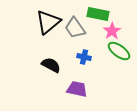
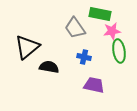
green rectangle: moved 2 px right
black triangle: moved 21 px left, 25 px down
pink star: rotated 24 degrees clockwise
green ellipse: rotated 45 degrees clockwise
black semicircle: moved 2 px left, 2 px down; rotated 18 degrees counterclockwise
purple trapezoid: moved 17 px right, 4 px up
